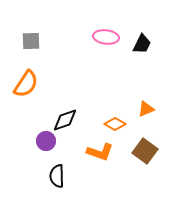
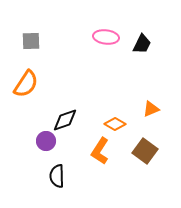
orange triangle: moved 5 px right
orange L-shape: moved 1 px up; rotated 104 degrees clockwise
